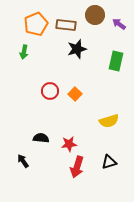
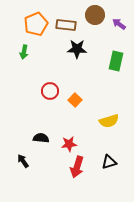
black star: rotated 18 degrees clockwise
orange square: moved 6 px down
